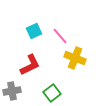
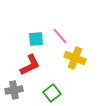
cyan square: moved 2 px right, 8 px down; rotated 21 degrees clockwise
gray cross: moved 2 px right, 1 px up
